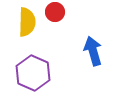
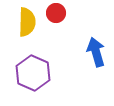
red circle: moved 1 px right, 1 px down
blue arrow: moved 3 px right, 1 px down
